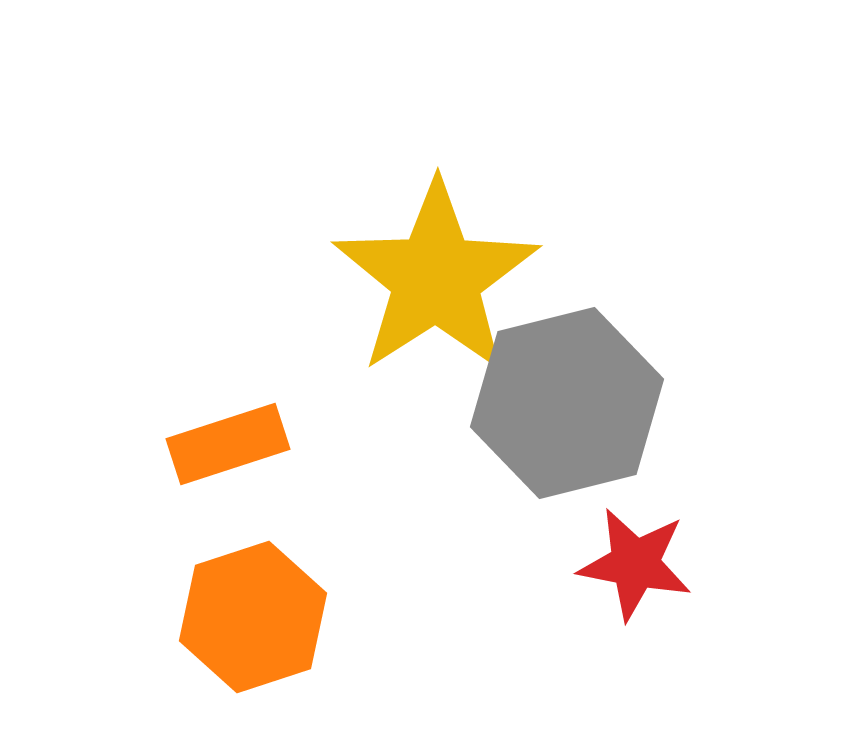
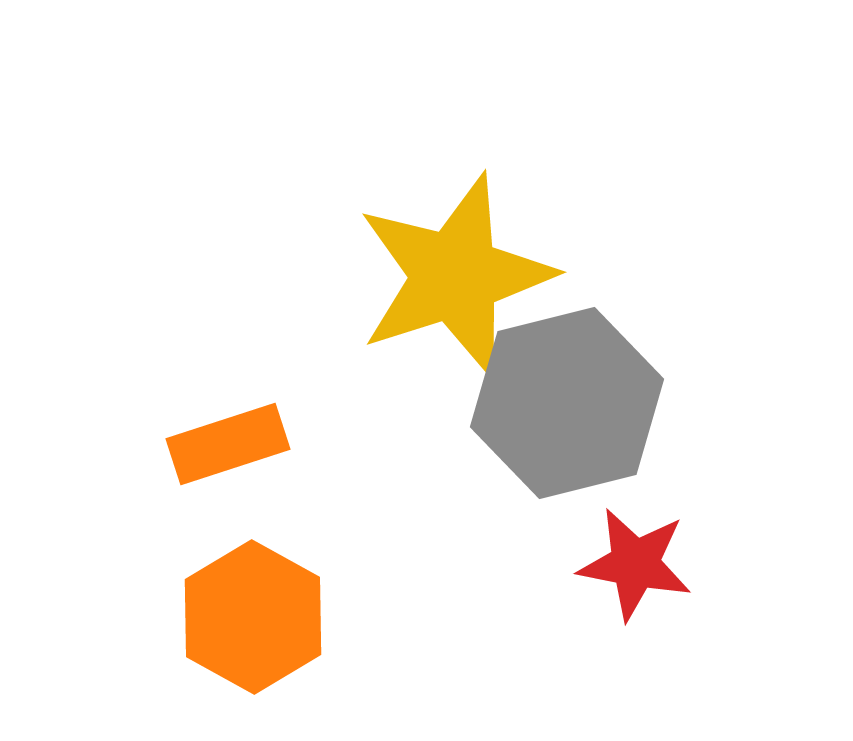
yellow star: moved 19 px right, 2 px up; rotated 15 degrees clockwise
orange hexagon: rotated 13 degrees counterclockwise
